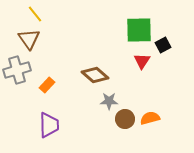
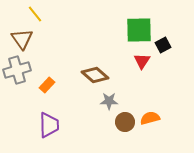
brown triangle: moved 7 px left
brown circle: moved 3 px down
